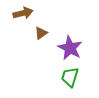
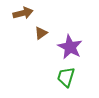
purple star: moved 1 px up
green trapezoid: moved 4 px left
